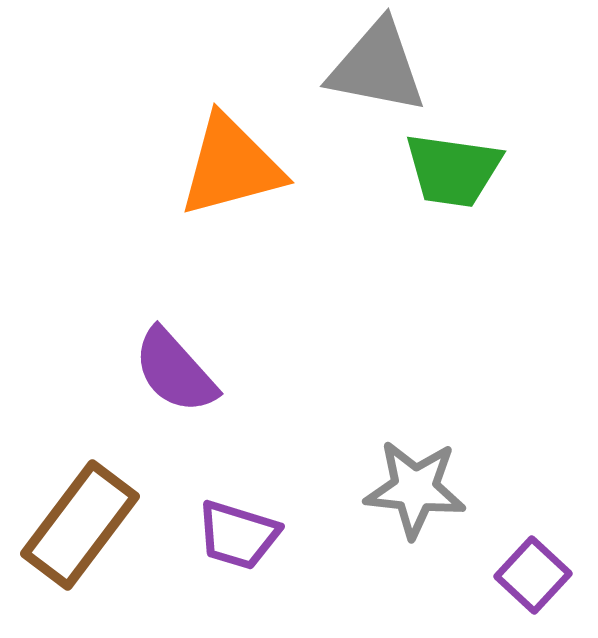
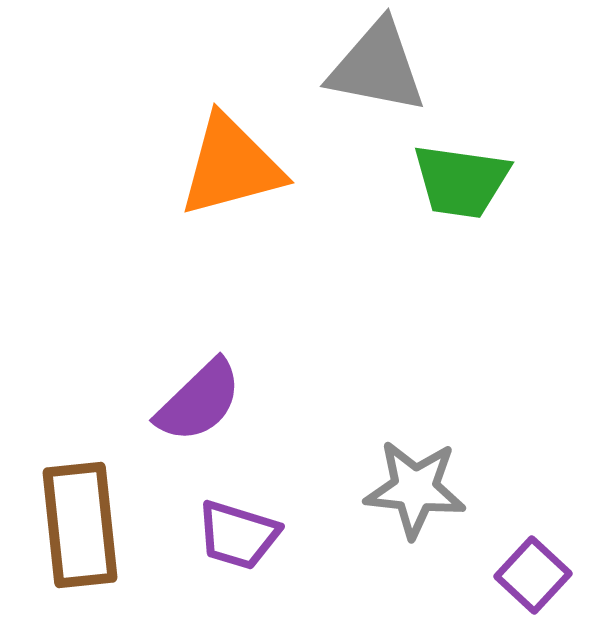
green trapezoid: moved 8 px right, 11 px down
purple semicircle: moved 24 px right, 30 px down; rotated 92 degrees counterclockwise
brown rectangle: rotated 43 degrees counterclockwise
